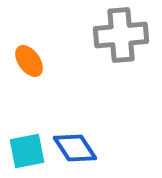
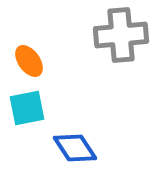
cyan square: moved 43 px up
